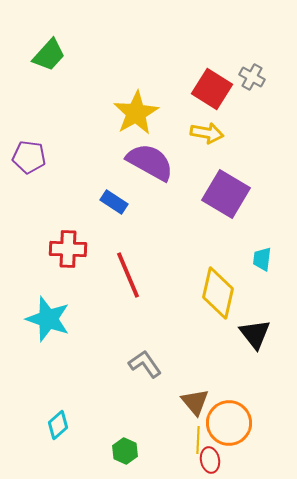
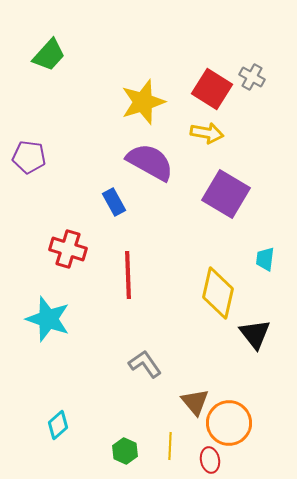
yellow star: moved 7 px right, 11 px up; rotated 12 degrees clockwise
blue rectangle: rotated 28 degrees clockwise
red cross: rotated 15 degrees clockwise
cyan trapezoid: moved 3 px right
red line: rotated 21 degrees clockwise
yellow line: moved 28 px left, 6 px down
